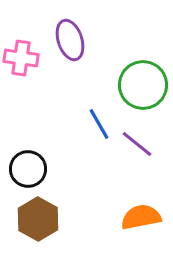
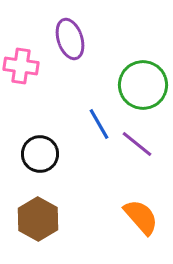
purple ellipse: moved 1 px up
pink cross: moved 8 px down
black circle: moved 12 px right, 15 px up
orange semicircle: rotated 60 degrees clockwise
